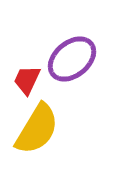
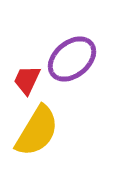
yellow semicircle: moved 2 px down
